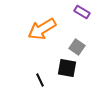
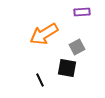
purple rectangle: rotated 35 degrees counterclockwise
orange arrow: moved 2 px right, 5 px down
gray square: rotated 28 degrees clockwise
